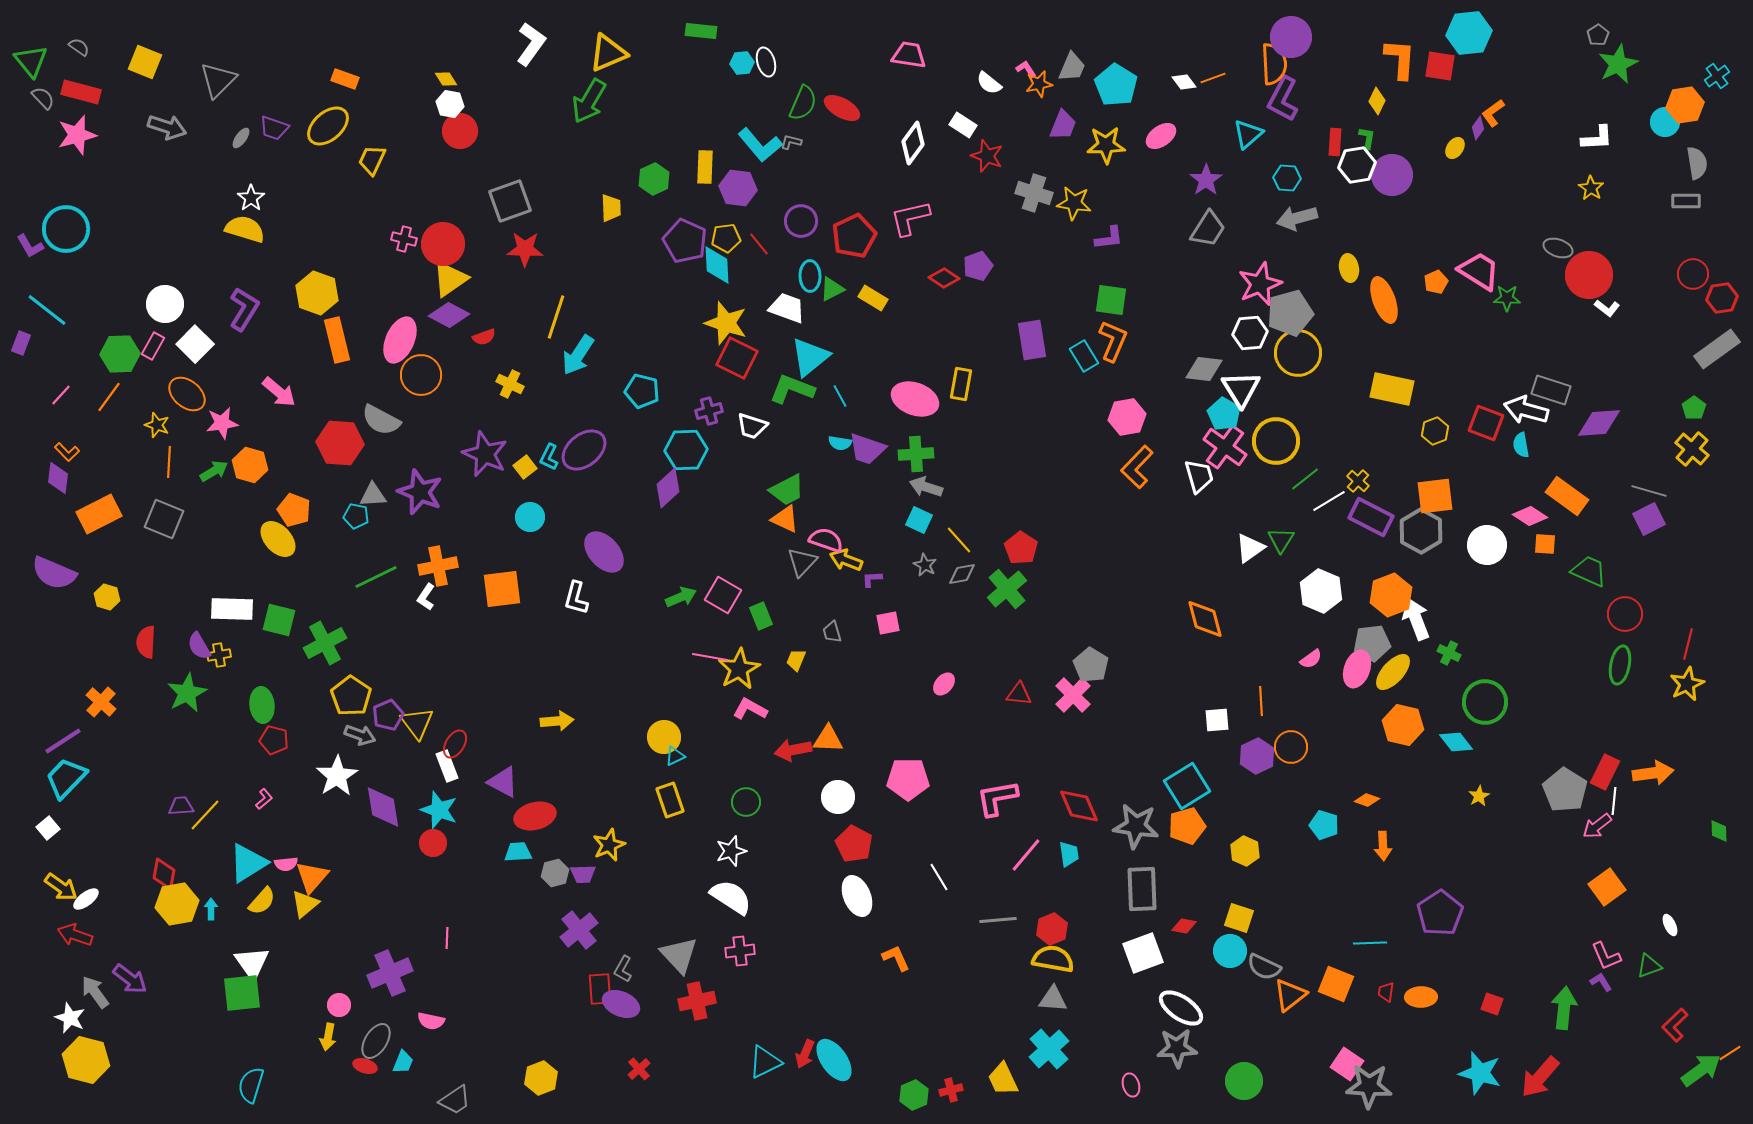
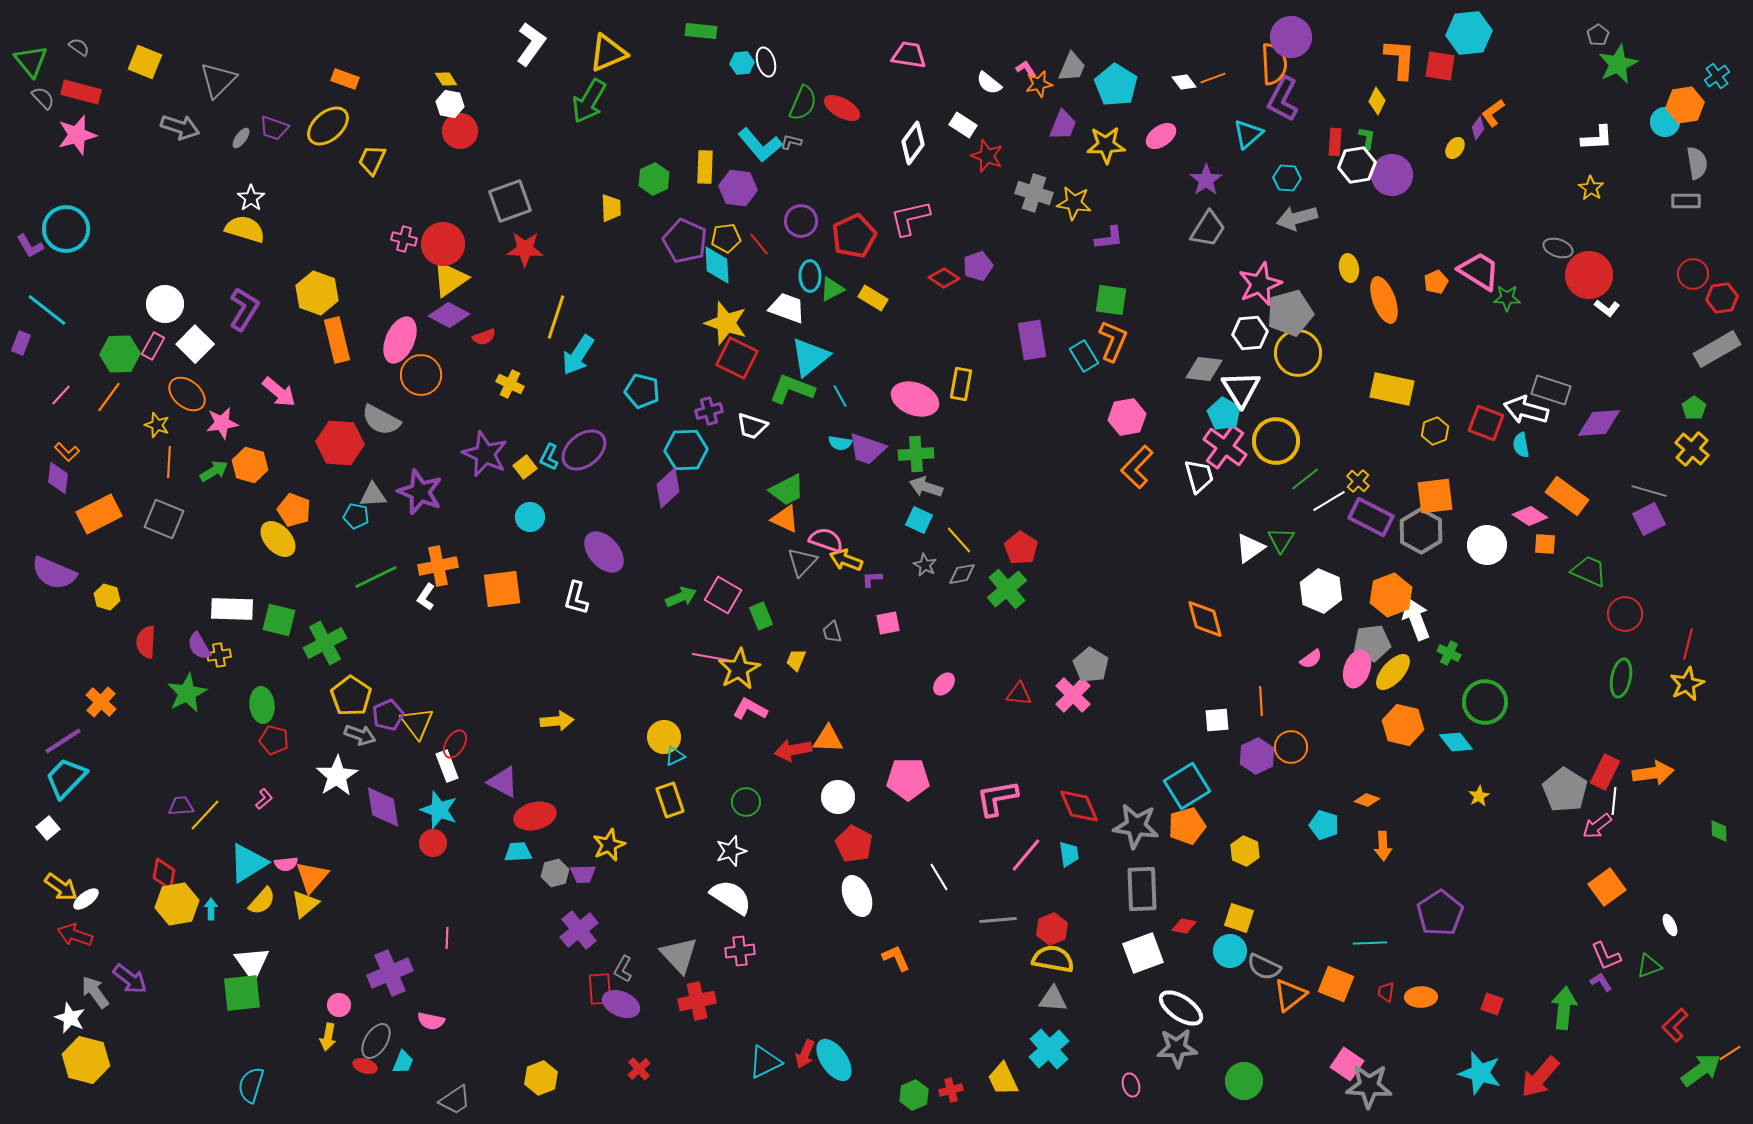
gray arrow at (167, 127): moved 13 px right
gray rectangle at (1717, 349): rotated 6 degrees clockwise
green ellipse at (1620, 665): moved 1 px right, 13 px down
